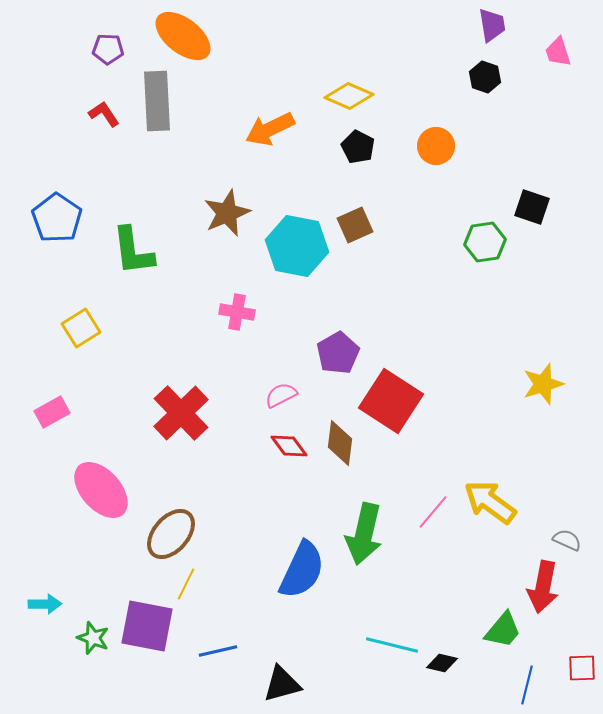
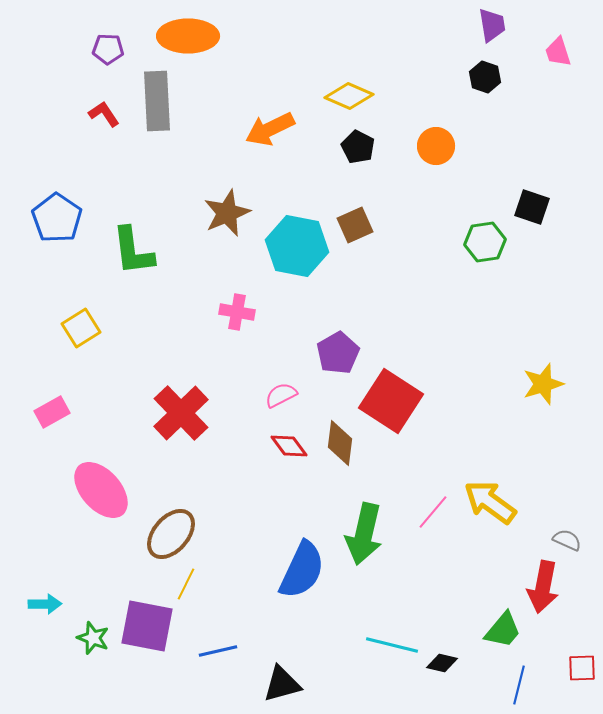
orange ellipse at (183, 36): moved 5 px right; rotated 38 degrees counterclockwise
blue line at (527, 685): moved 8 px left
